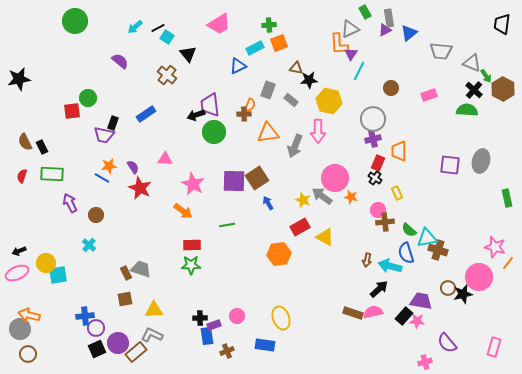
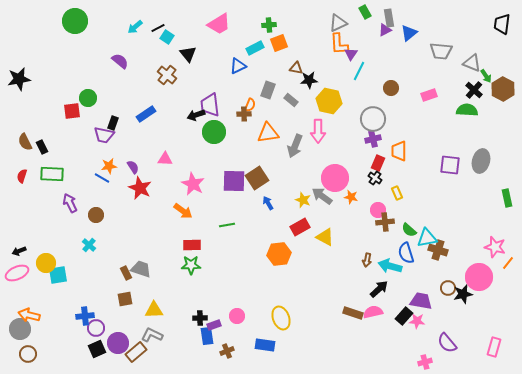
gray triangle at (350, 29): moved 12 px left, 6 px up
